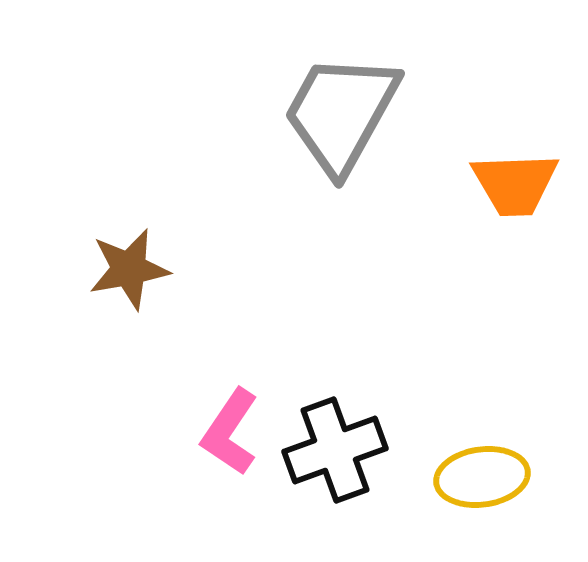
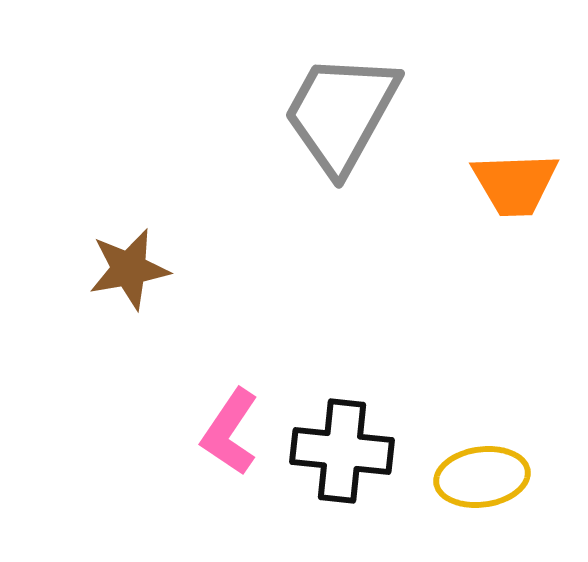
black cross: moved 7 px right, 1 px down; rotated 26 degrees clockwise
